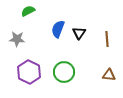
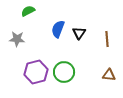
purple hexagon: moved 7 px right; rotated 20 degrees clockwise
